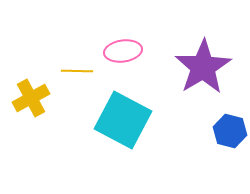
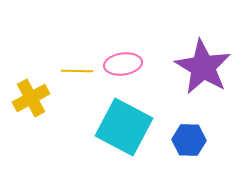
pink ellipse: moved 13 px down
purple star: rotated 10 degrees counterclockwise
cyan square: moved 1 px right, 7 px down
blue hexagon: moved 41 px left, 9 px down; rotated 12 degrees counterclockwise
